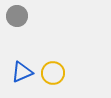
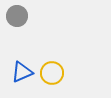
yellow circle: moved 1 px left
